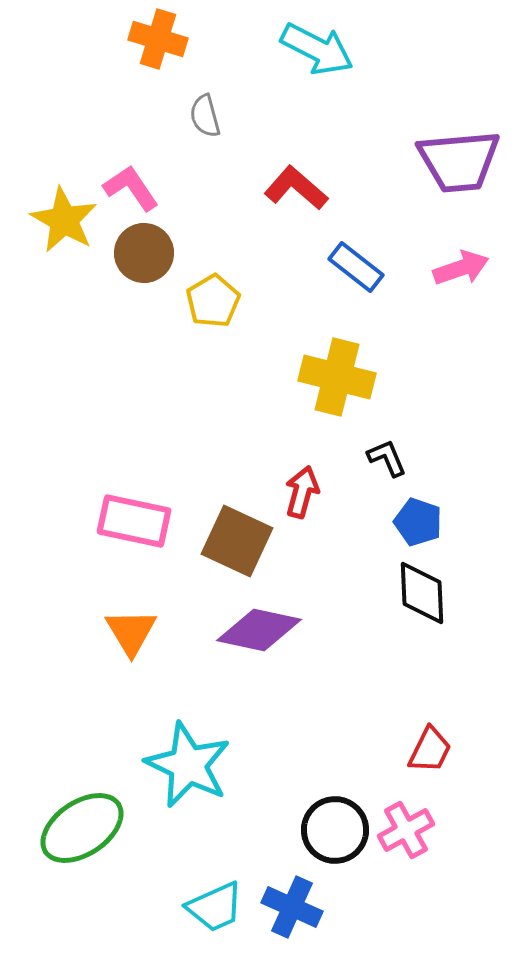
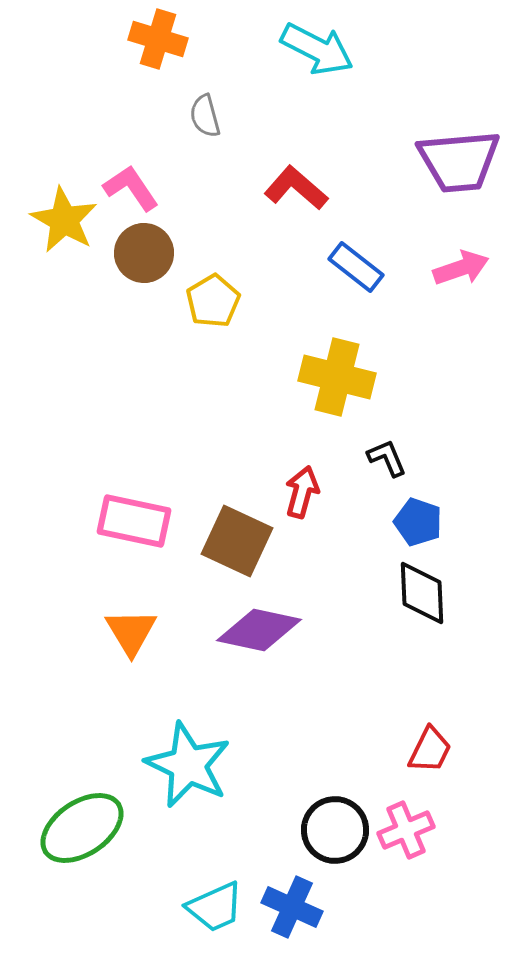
pink cross: rotated 6 degrees clockwise
